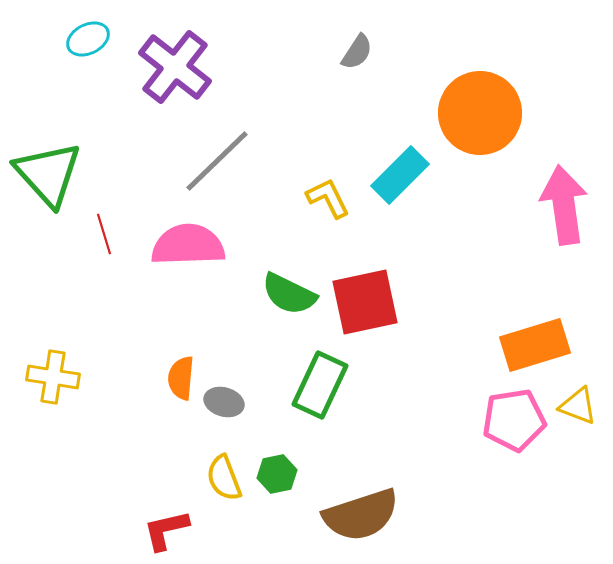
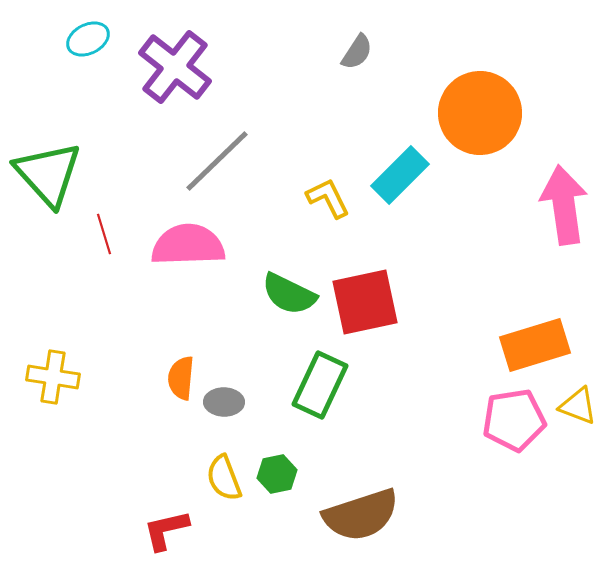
gray ellipse: rotated 15 degrees counterclockwise
